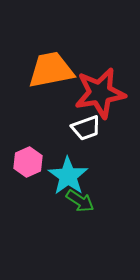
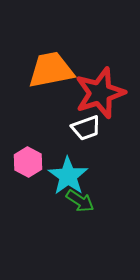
red star: rotated 9 degrees counterclockwise
pink hexagon: rotated 8 degrees counterclockwise
